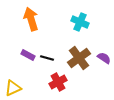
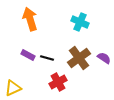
orange arrow: moved 1 px left
